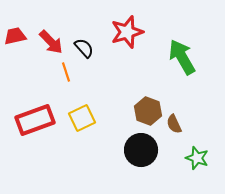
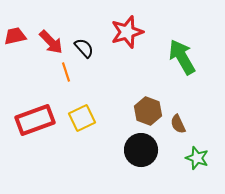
brown semicircle: moved 4 px right
